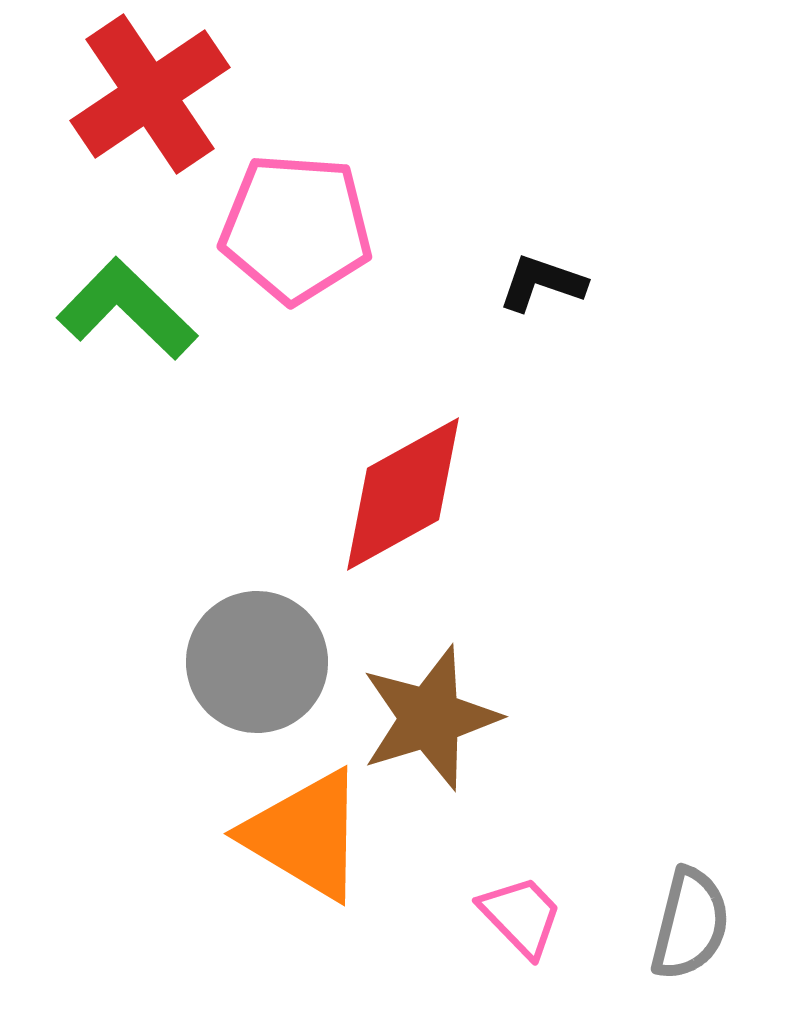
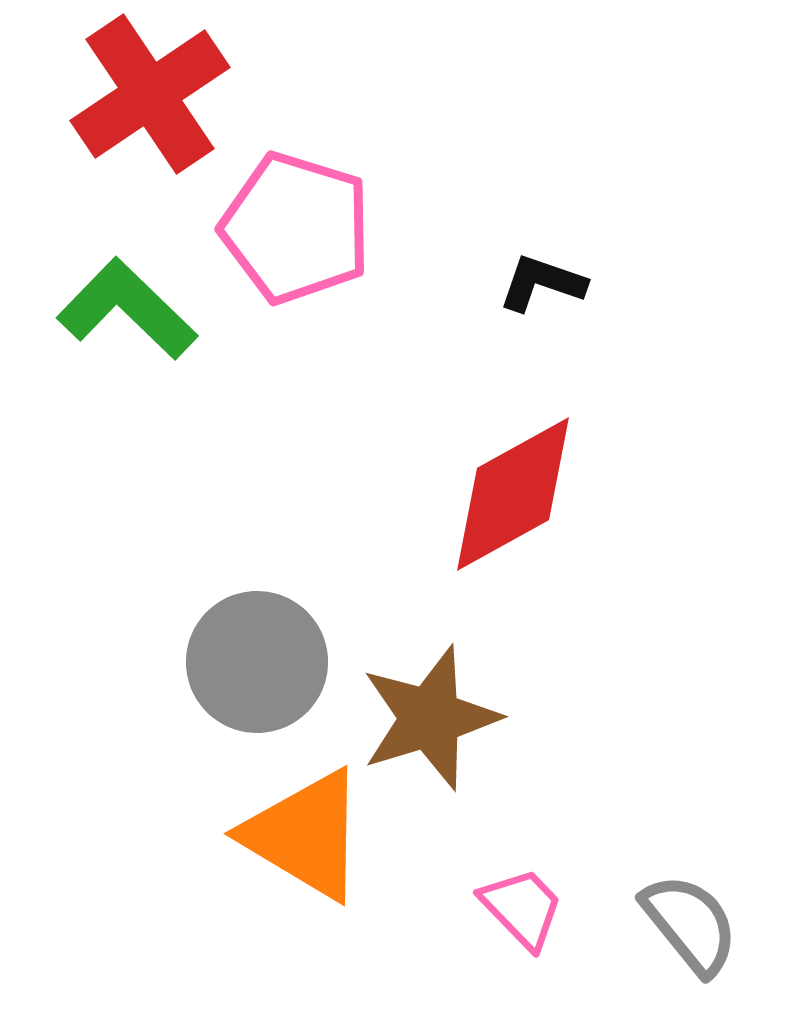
pink pentagon: rotated 13 degrees clockwise
red diamond: moved 110 px right
pink trapezoid: moved 1 px right, 8 px up
gray semicircle: rotated 53 degrees counterclockwise
